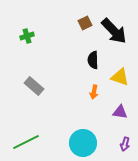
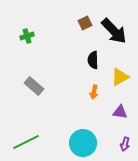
yellow triangle: rotated 48 degrees counterclockwise
